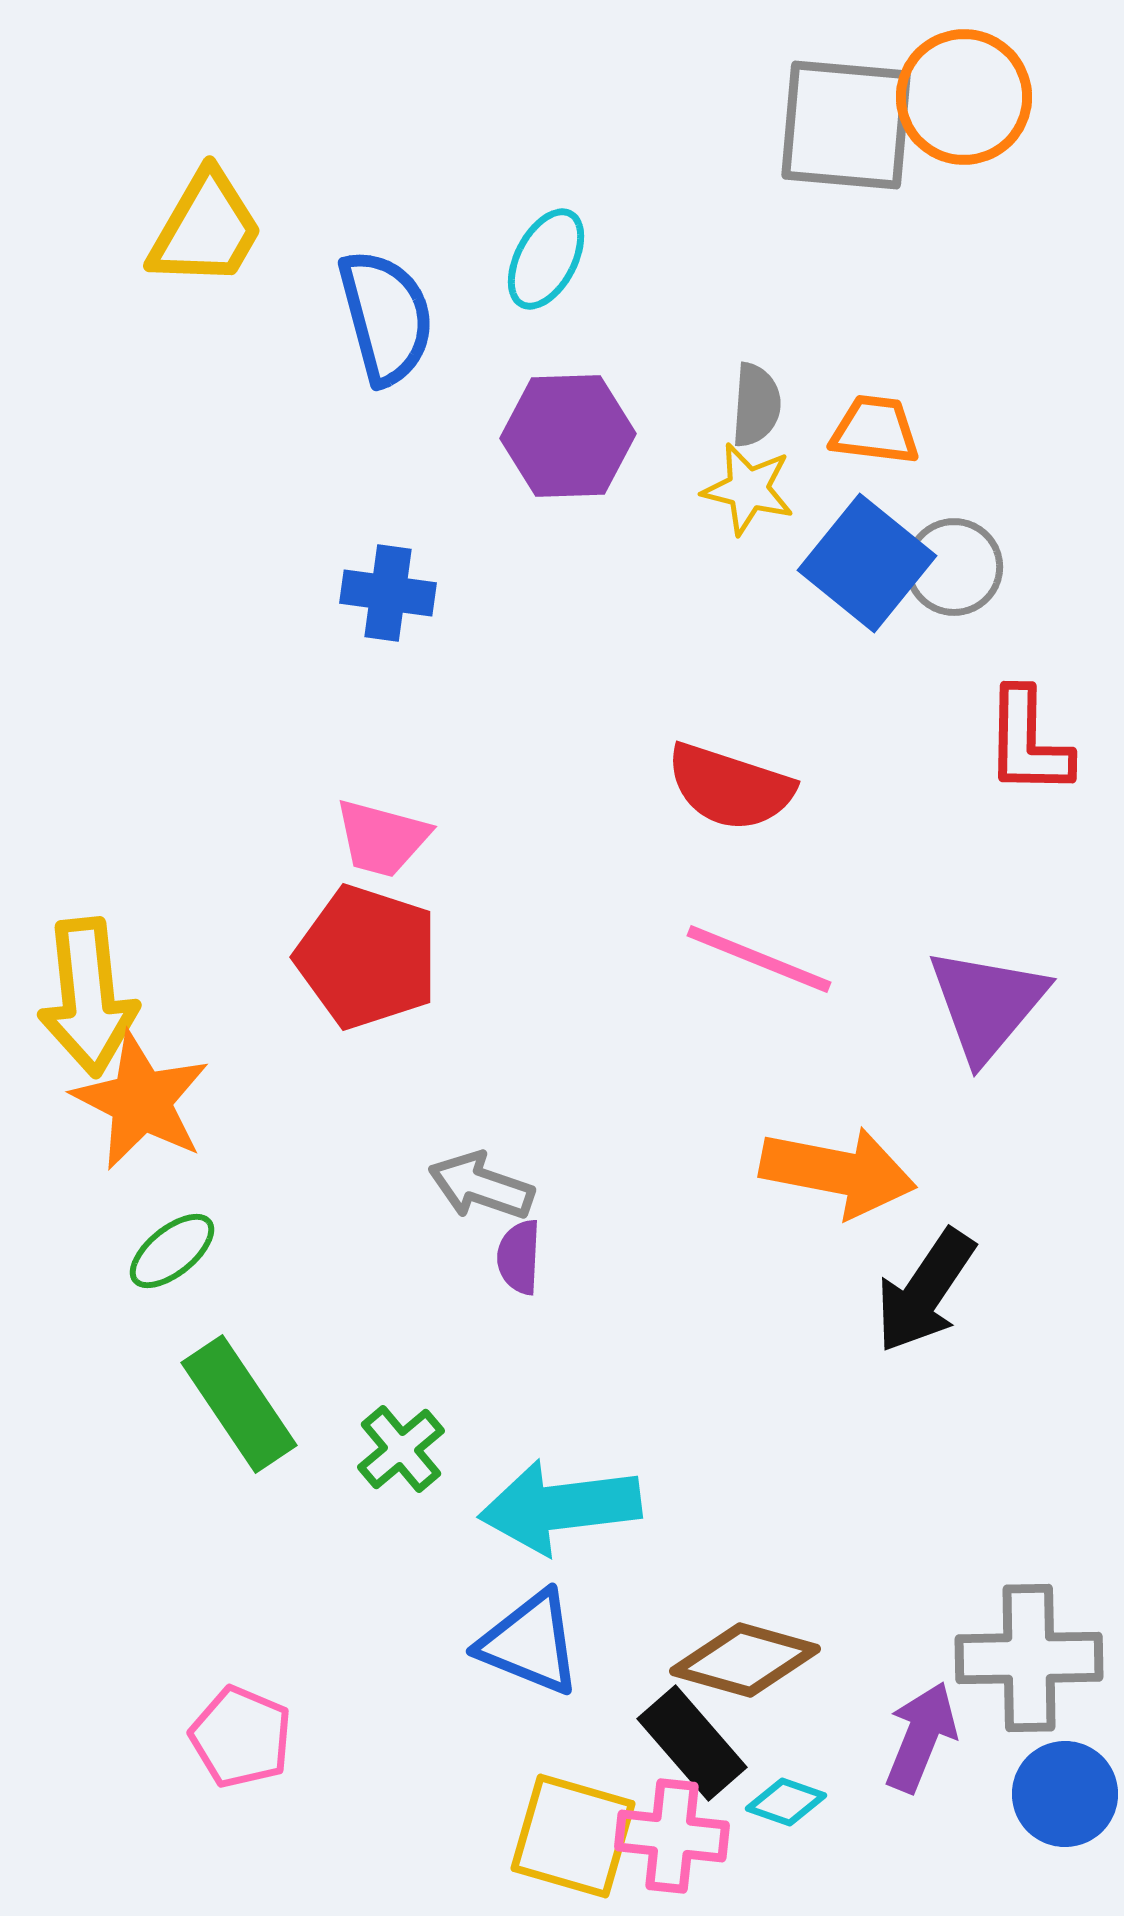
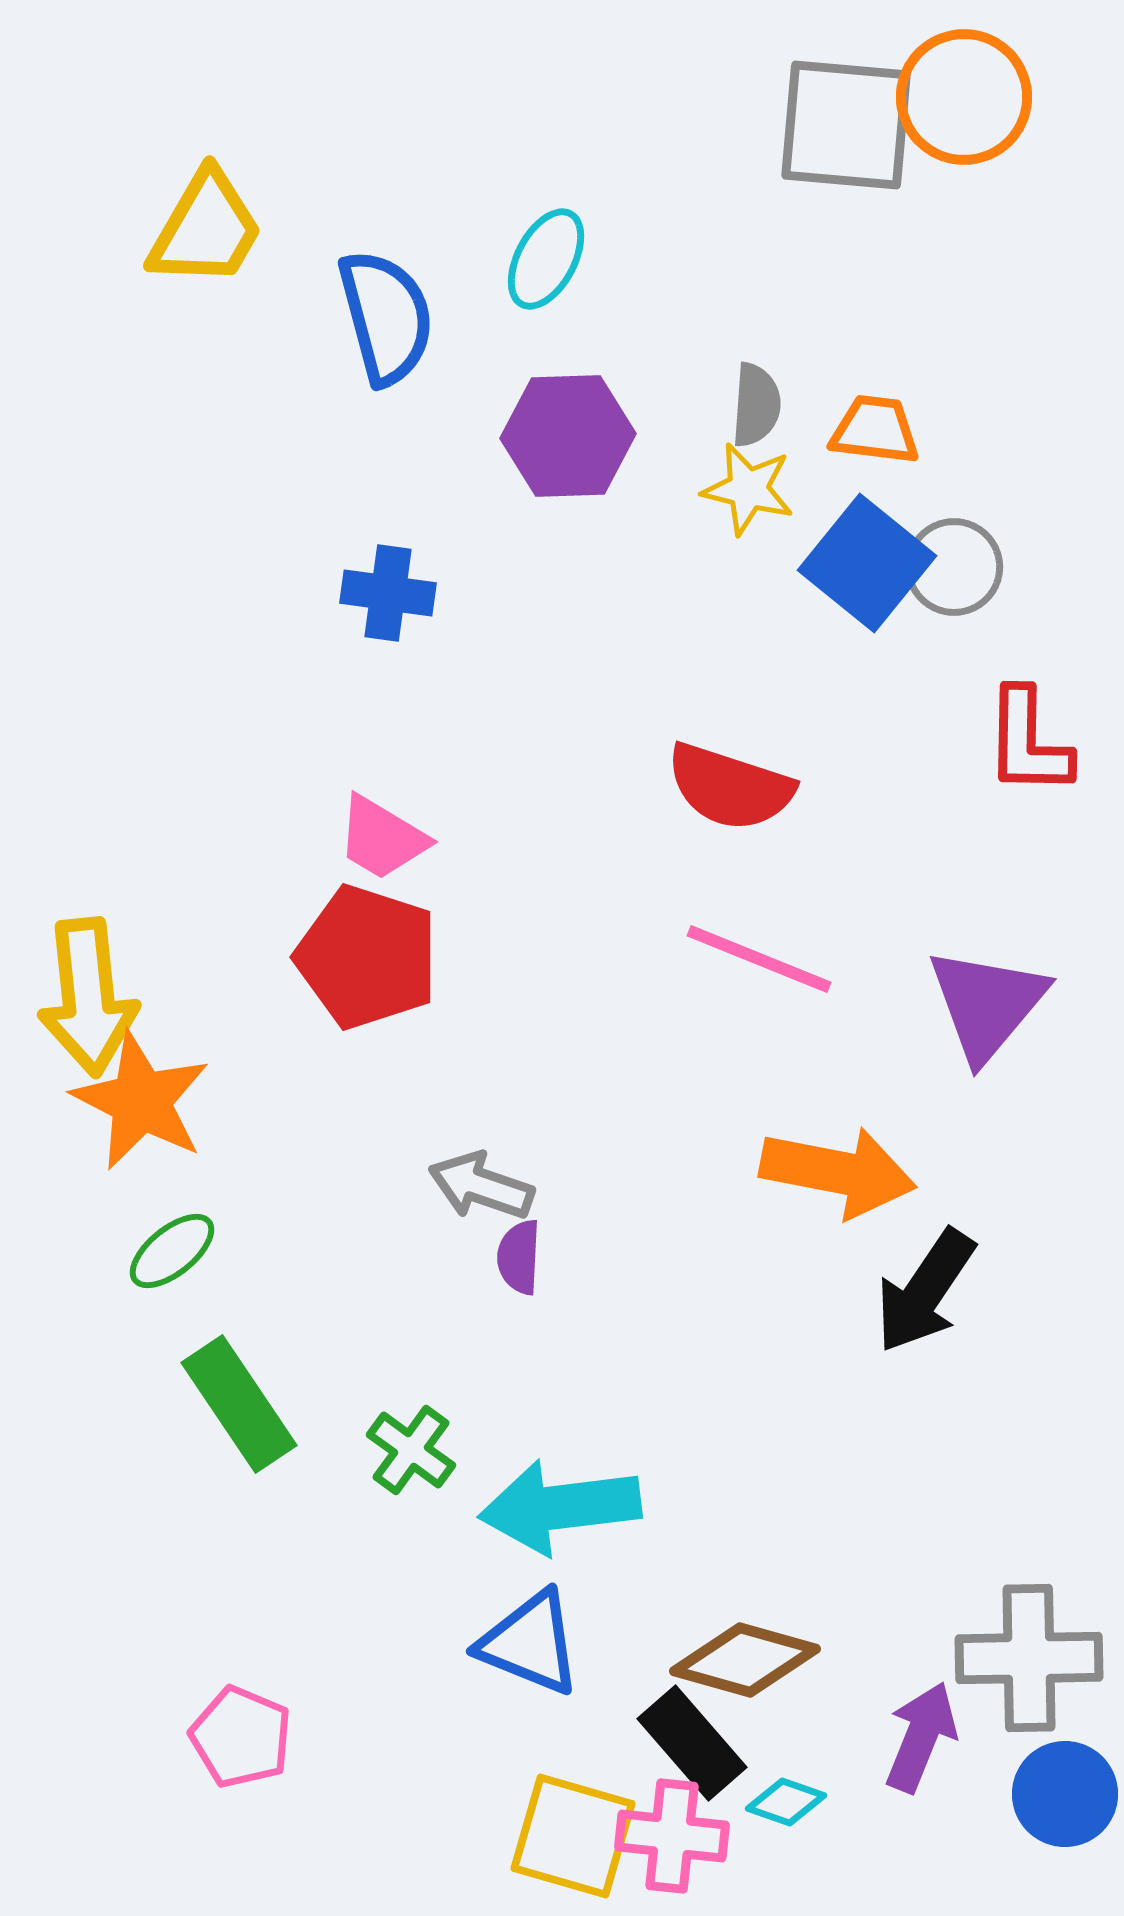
pink trapezoid: rotated 16 degrees clockwise
green cross: moved 10 px right, 1 px down; rotated 14 degrees counterclockwise
